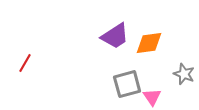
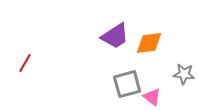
gray star: rotated 15 degrees counterclockwise
pink triangle: rotated 18 degrees counterclockwise
